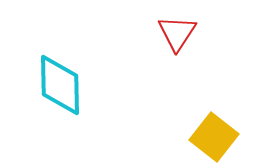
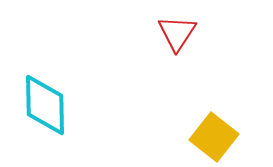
cyan diamond: moved 15 px left, 20 px down
